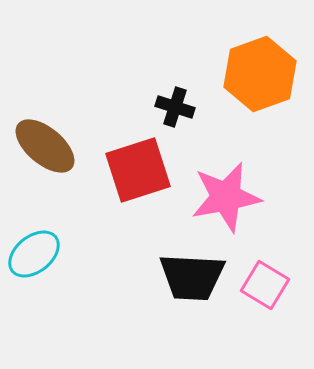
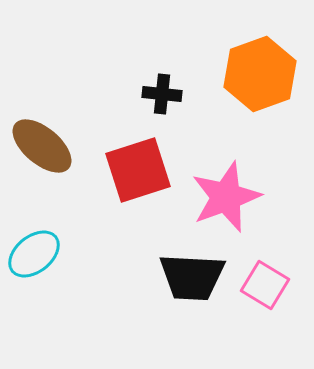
black cross: moved 13 px left, 13 px up; rotated 12 degrees counterclockwise
brown ellipse: moved 3 px left
pink star: rotated 10 degrees counterclockwise
